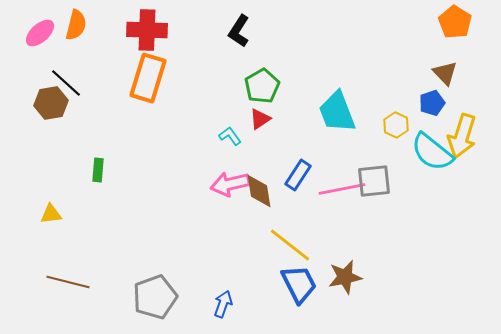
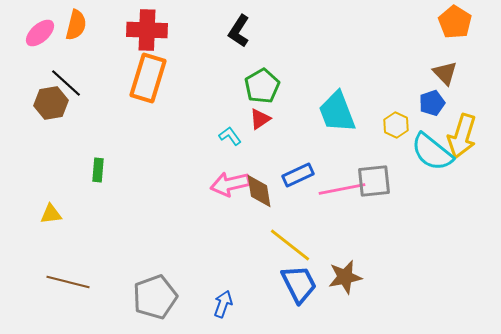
blue rectangle: rotated 32 degrees clockwise
